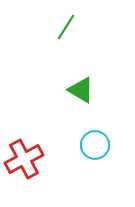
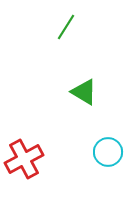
green triangle: moved 3 px right, 2 px down
cyan circle: moved 13 px right, 7 px down
